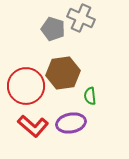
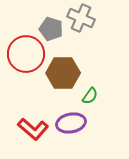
gray pentagon: moved 2 px left
brown hexagon: rotated 8 degrees clockwise
red circle: moved 32 px up
green semicircle: rotated 138 degrees counterclockwise
red L-shape: moved 3 px down
